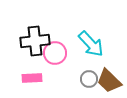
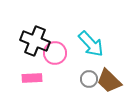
black cross: rotated 28 degrees clockwise
